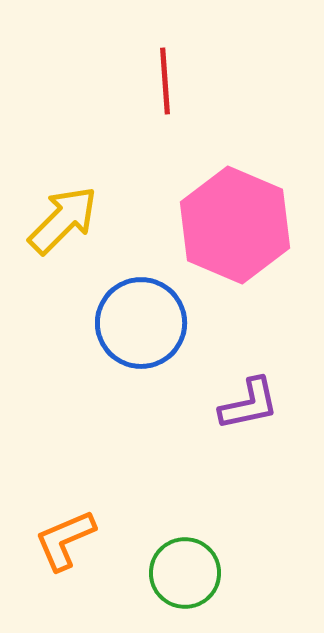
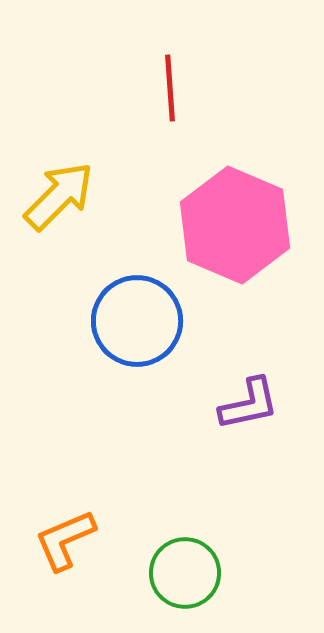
red line: moved 5 px right, 7 px down
yellow arrow: moved 4 px left, 24 px up
blue circle: moved 4 px left, 2 px up
